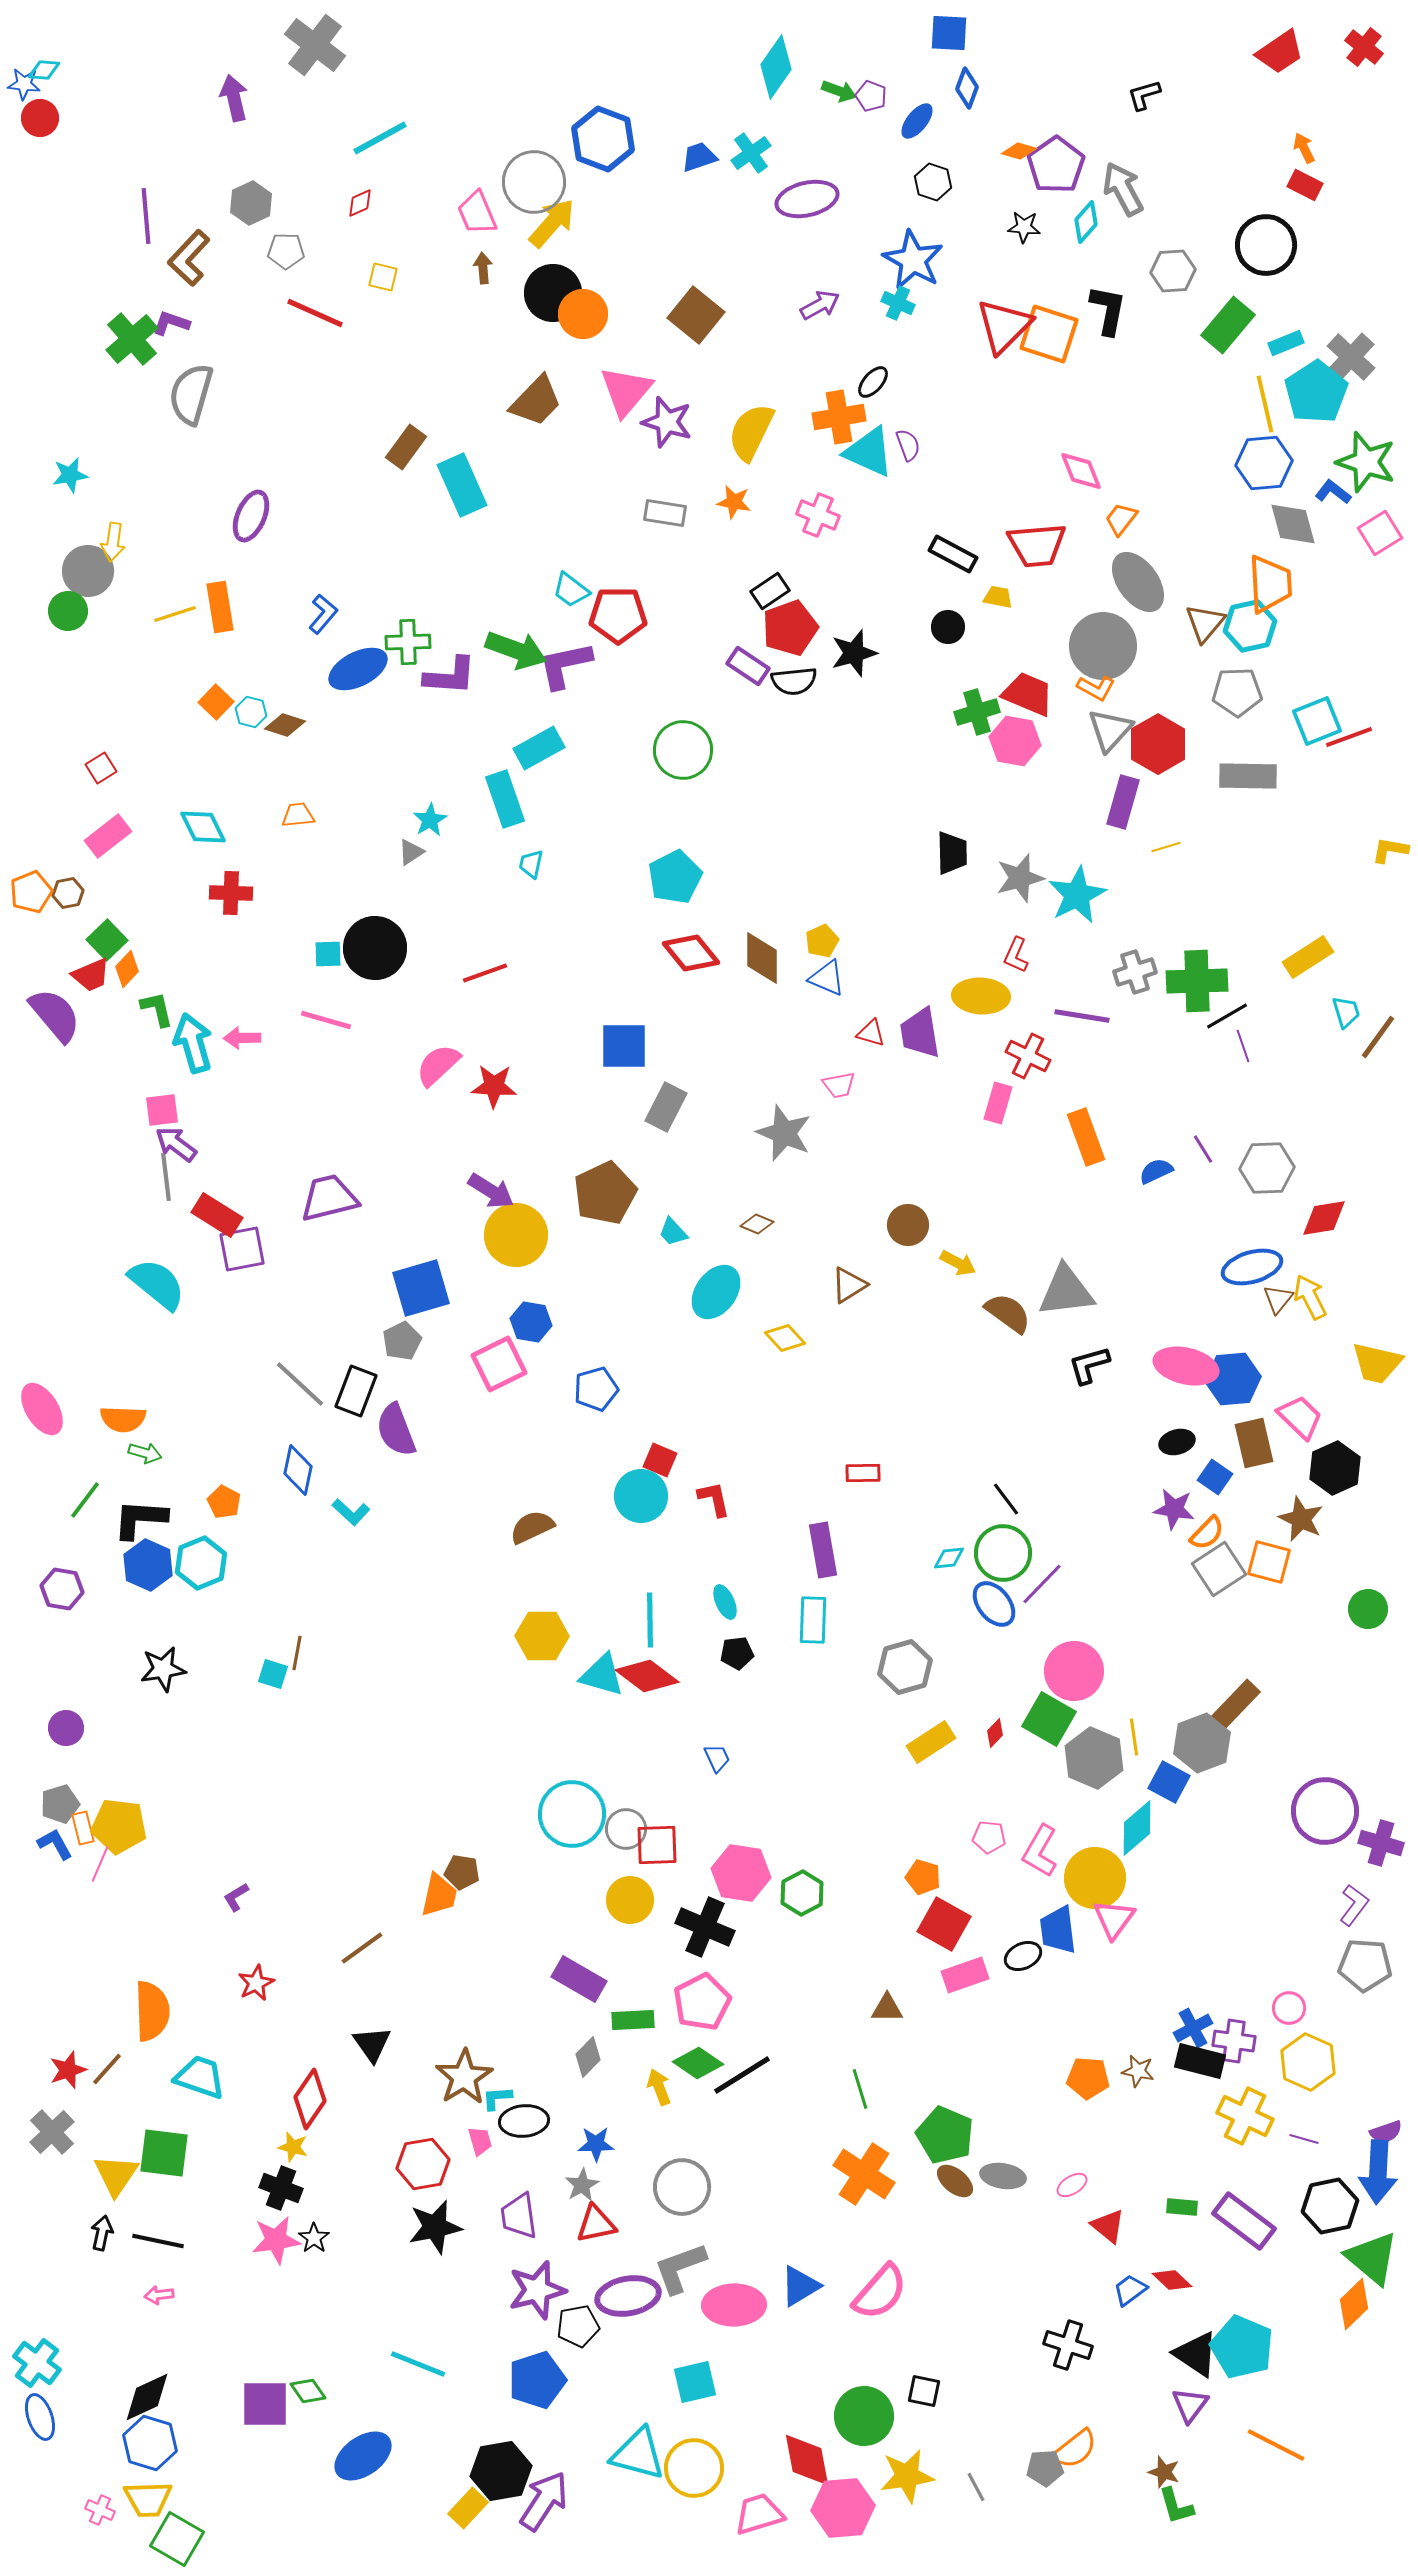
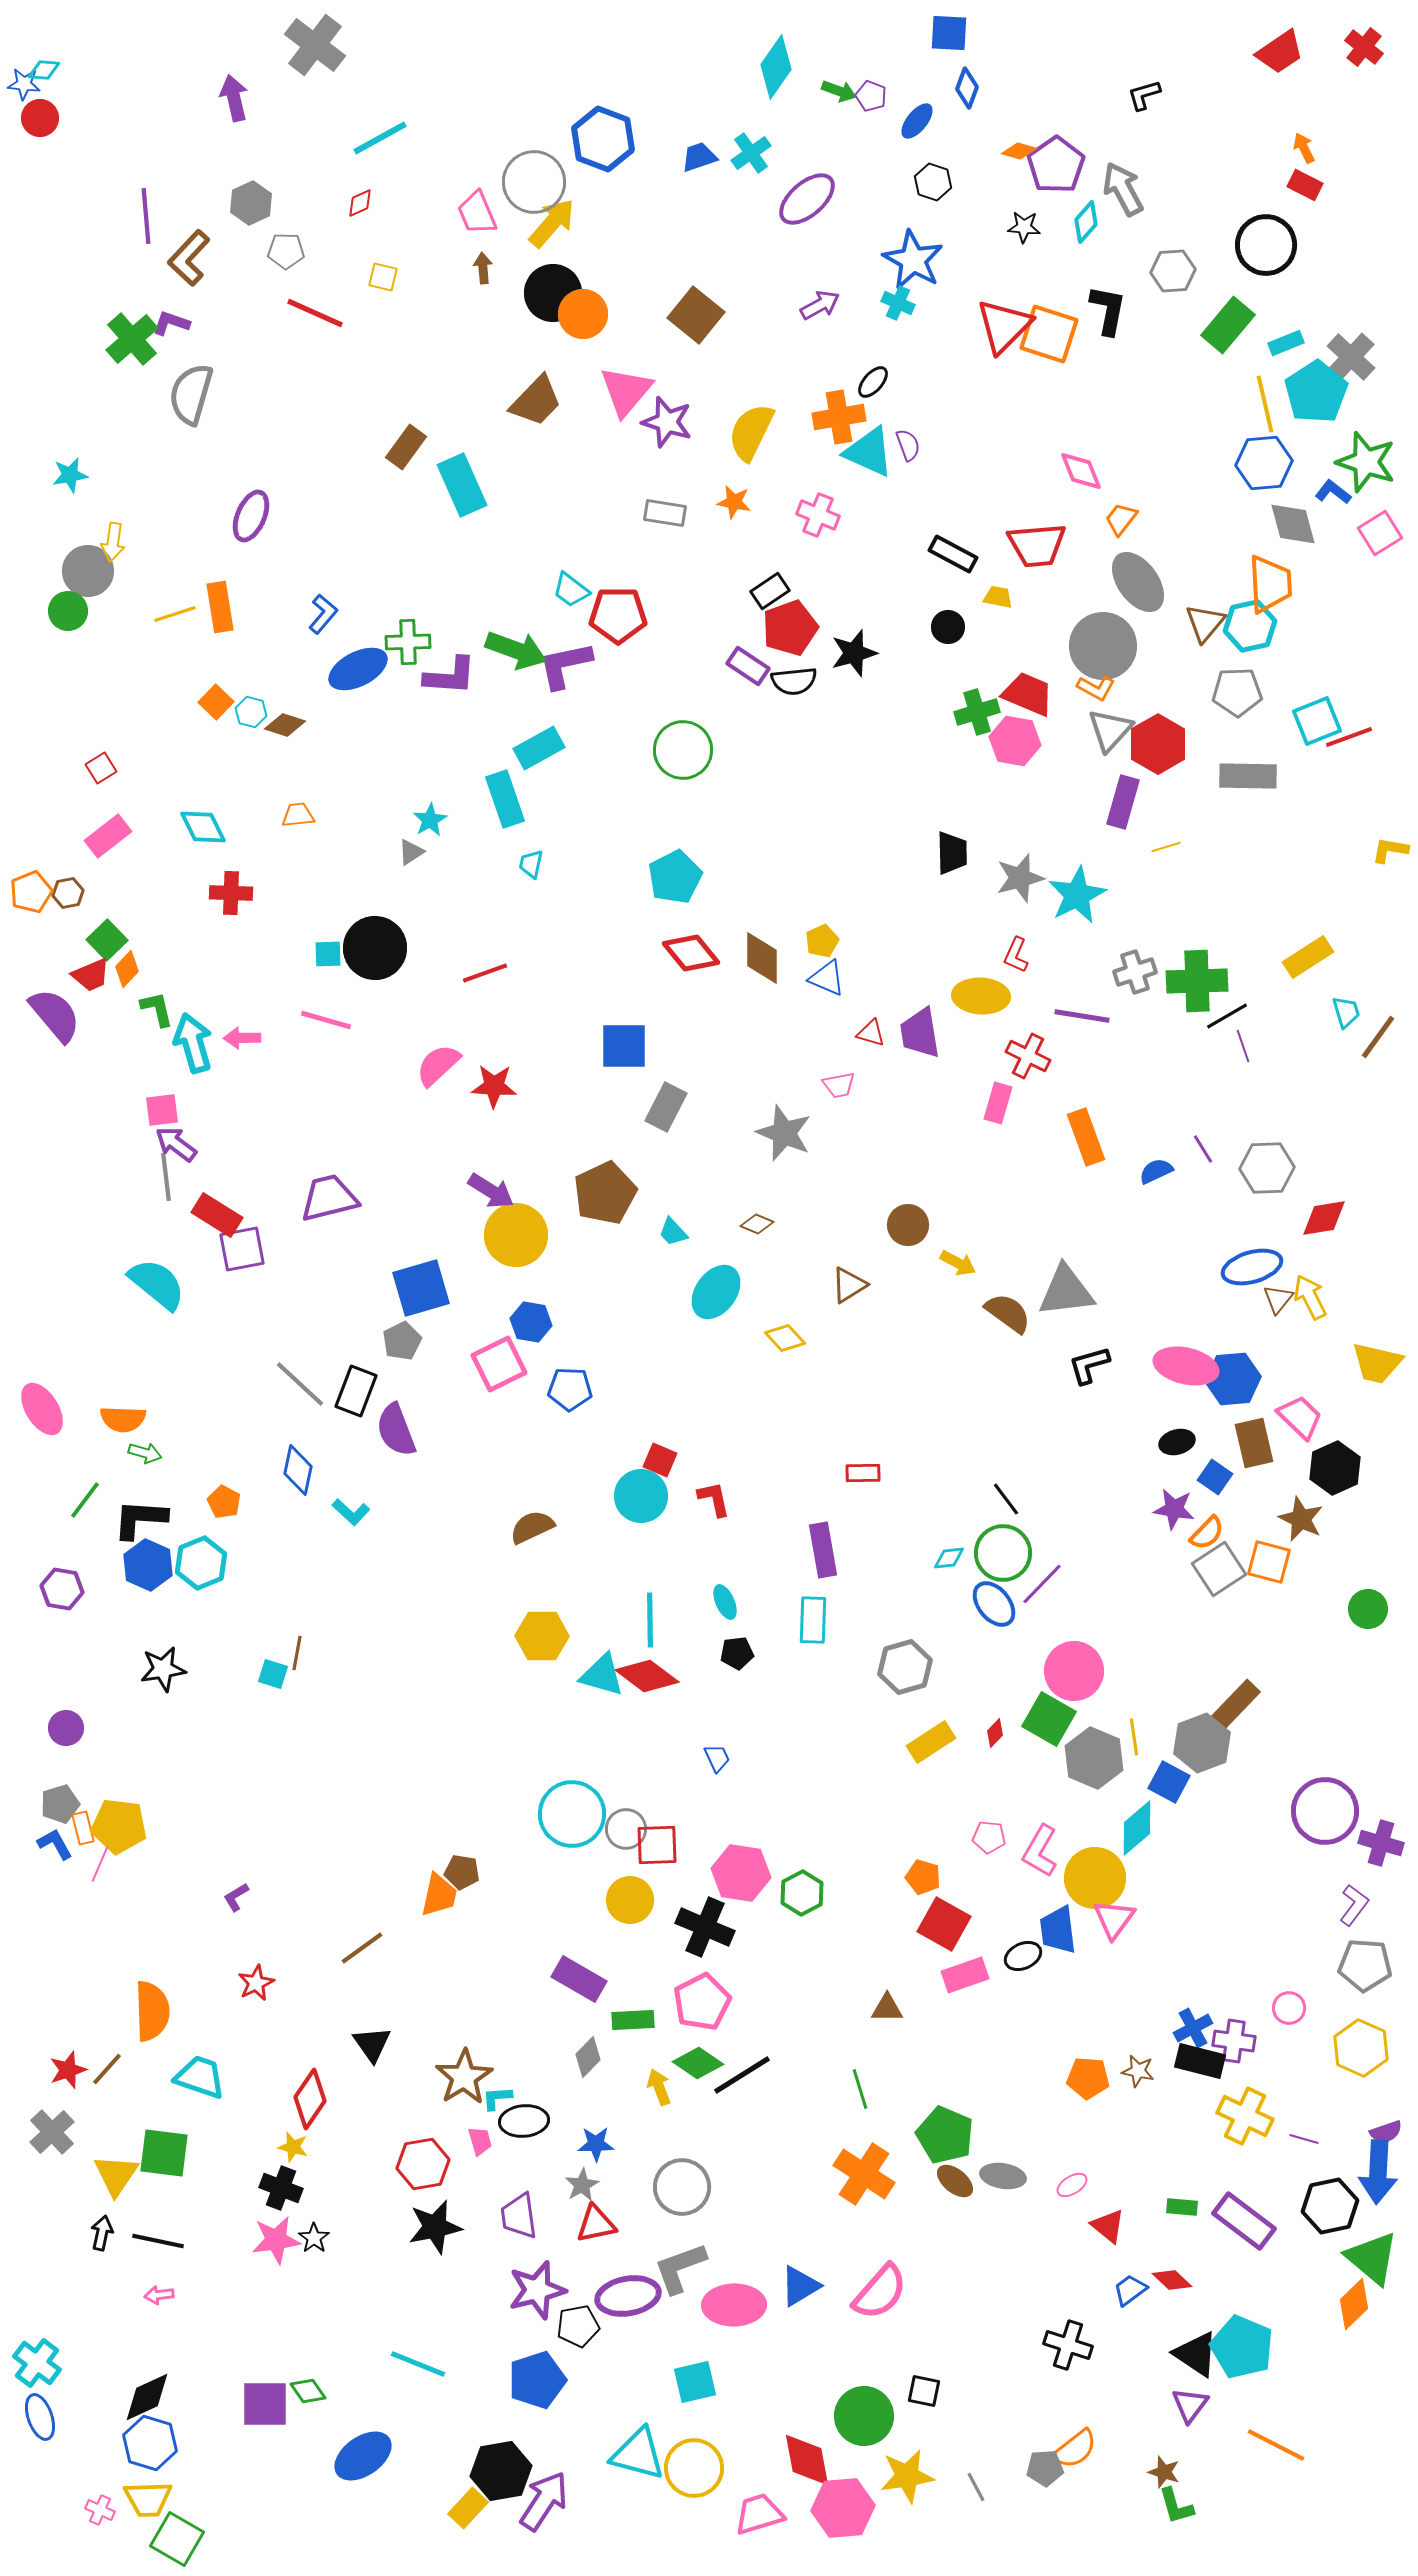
purple ellipse at (807, 199): rotated 28 degrees counterclockwise
blue pentagon at (596, 1389): moved 26 px left; rotated 18 degrees clockwise
yellow hexagon at (1308, 2062): moved 53 px right, 14 px up
